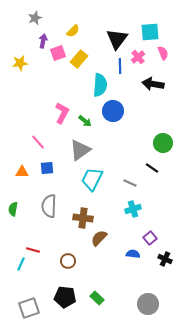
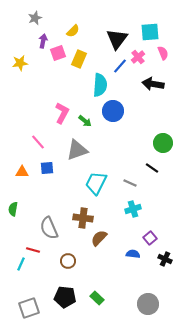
yellow rectangle: rotated 18 degrees counterclockwise
blue line: rotated 42 degrees clockwise
gray triangle: moved 3 px left; rotated 15 degrees clockwise
cyan trapezoid: moved 4 px right, 4 px down
gray semicircle: moved 22 px down; rotated 25 degrees counterclockwise
